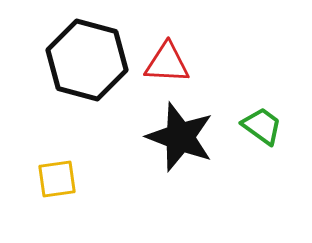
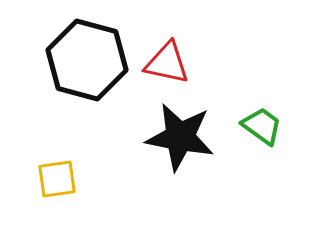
red triangle: rotated 9 degrees clockwise
black star: rotated 10 degrees counterclockwise
